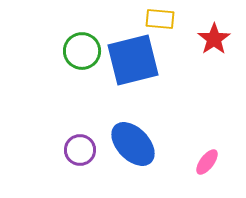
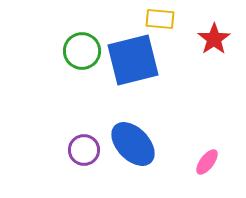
purple circle: moved 4 px right
